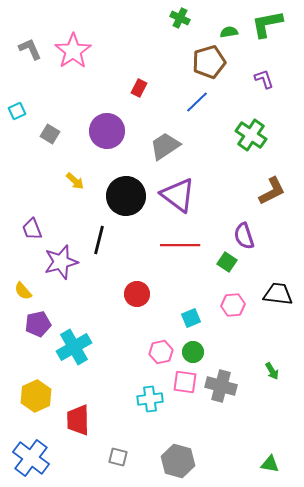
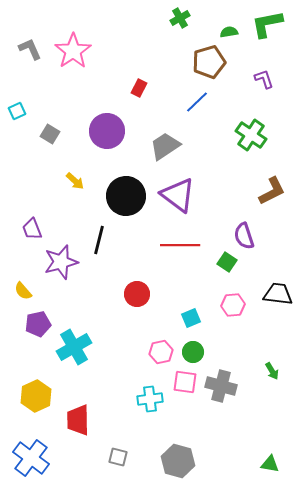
green cross at (180, 18): rotated 36 degrees clockwise
